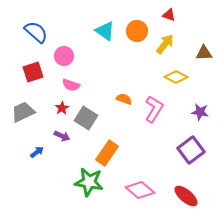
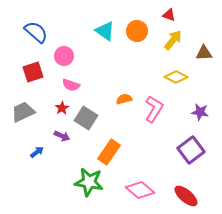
yellow arrow: moved 8 px right, 4 px up
orange semicircle: rotated 35 degrees counterclockwise
orange rectangle: moved 2 px right, 1 px up
